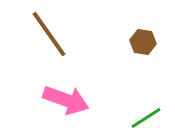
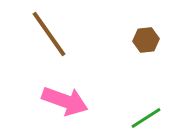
brown hexagon: moved 3 px right, 2 px up; rotated 15 degrees counterclockwise
pink arrow: moved 1 px left, 1 px down
